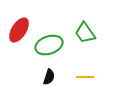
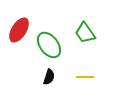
green ellipse: rotated 72 degrees clockwise
